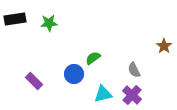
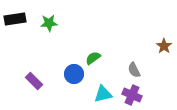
purple cross: rotated 18 degrees counterclockwise
